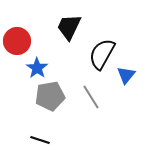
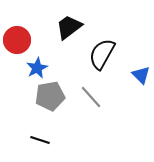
black trapezoid: rotated 28 degrees clockwise
red circle: moved 1 px up
blue star: rotated 10 degrees clockwise
blue triangle: moved 15 px right; rotated 24 degrees counterclockwise
gray line: rotated 10 degrees counterclockwise
